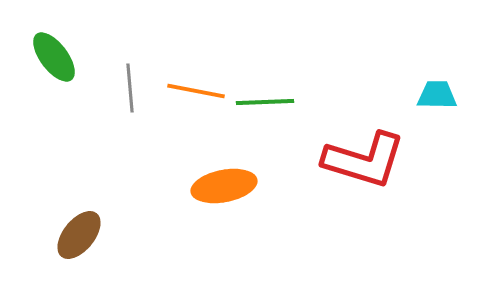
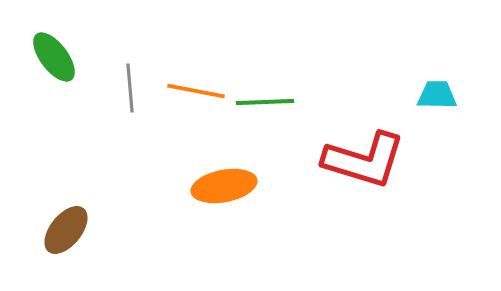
brown ellipse: moved 13 px left, 5 px up
